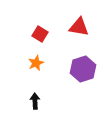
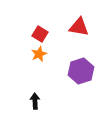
orange star: moved 3 px right, 9 px up
purple hexagon: moved 2 px left, 2 px down
